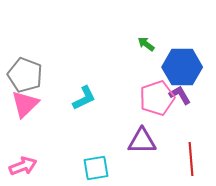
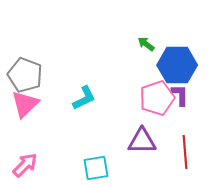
blue hexagon: moved 5 px left, 2 px up
purple L-shape: rotated 30 degrees clockwise
red line: moved 6 px left, 7 px up
pink arrow: moved 2 px right, 1 px up; rotated 24 degrees counterclockwise
